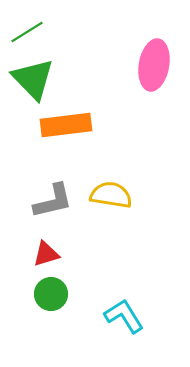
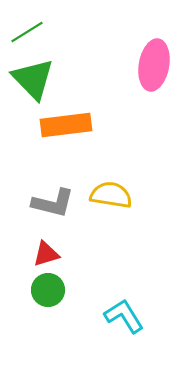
gray L-shape: moved 2 px down; rotated 27 degrees clockwise
green circle: moved 3 px left, 4 px up
